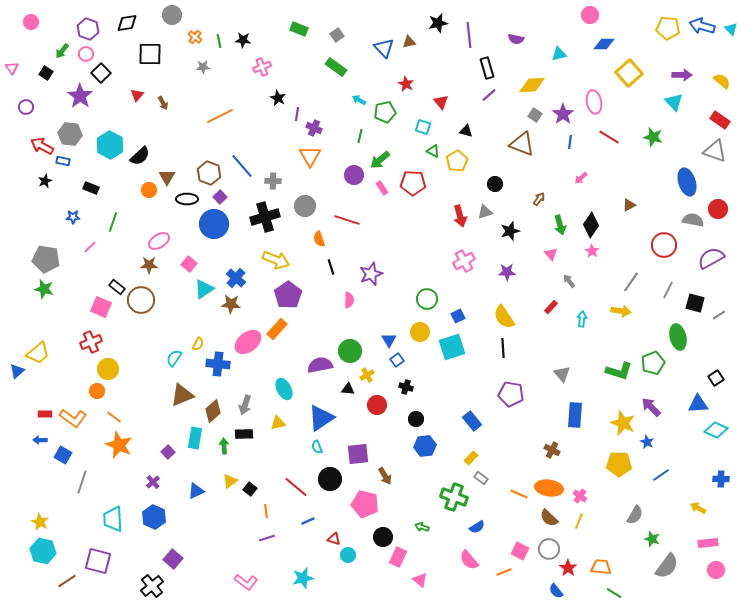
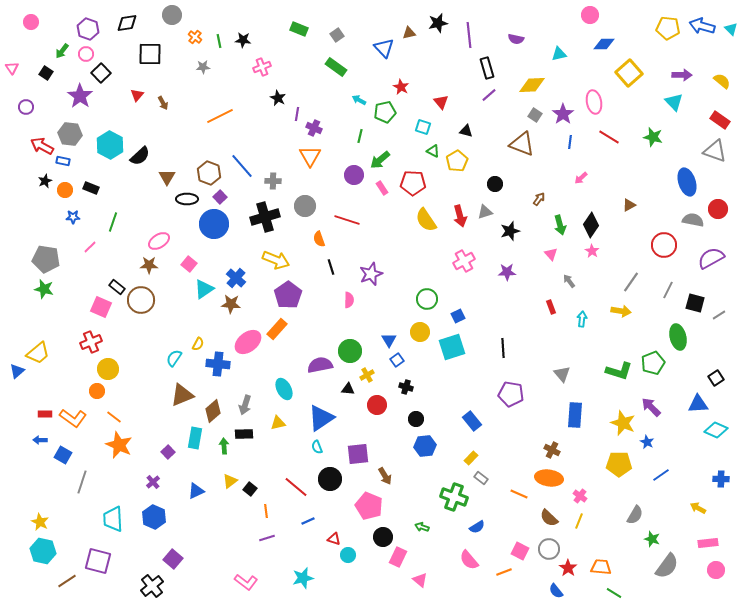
brown triangle at (409, 42): moved 9 px up
red star at (406, 84): moved 5 px left, 3 px down
orange circle at (149, 190): moved 84 px left
red rectangle at (551, 307): rotated 64 degrees counterclockwise
yellow semicircle at (504, 317): moved 78 px left, 97 px up
orange ellipse at (549, 488): moved 10 px up
pink pentagon at (365, 504): moved 4 px right, 2 px down; rotated 8 degrees clockwise
